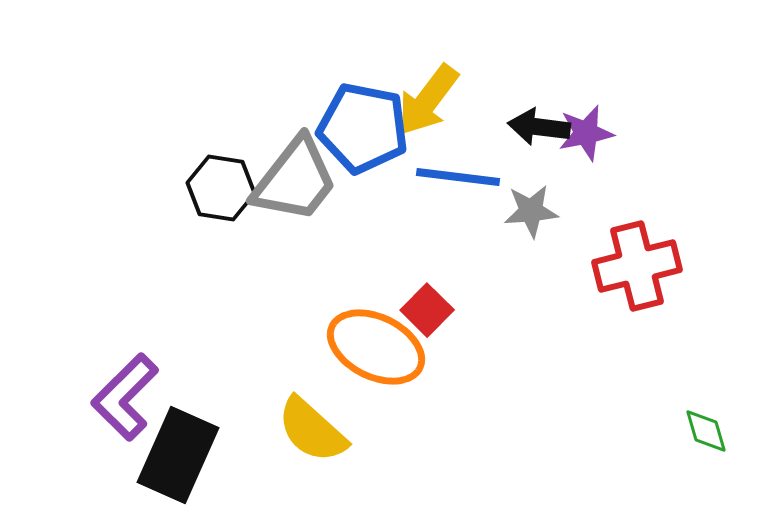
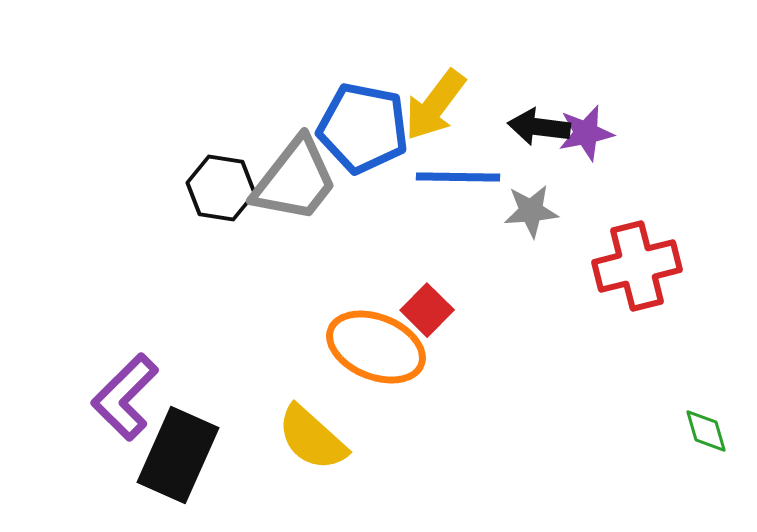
yellow arrow: moved 7 px right, 5 px down
blue line: rotated 6 degrees counterclockwise
orange ellipse: rotated 4 degrees counterclockwise
yellow semicircle: moved 8 px down
